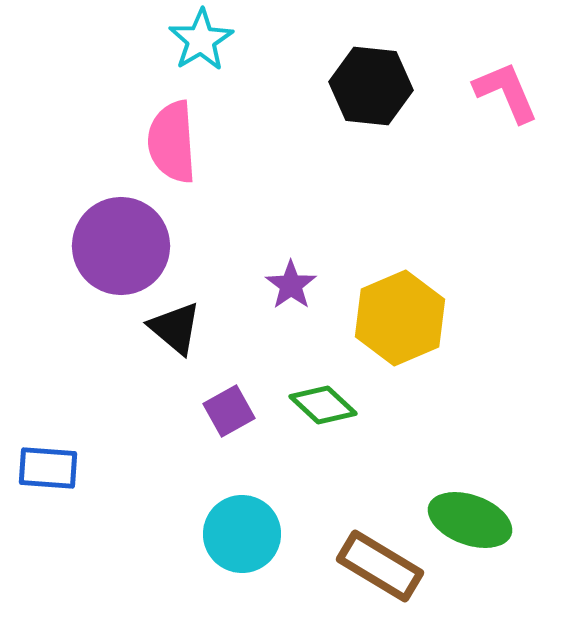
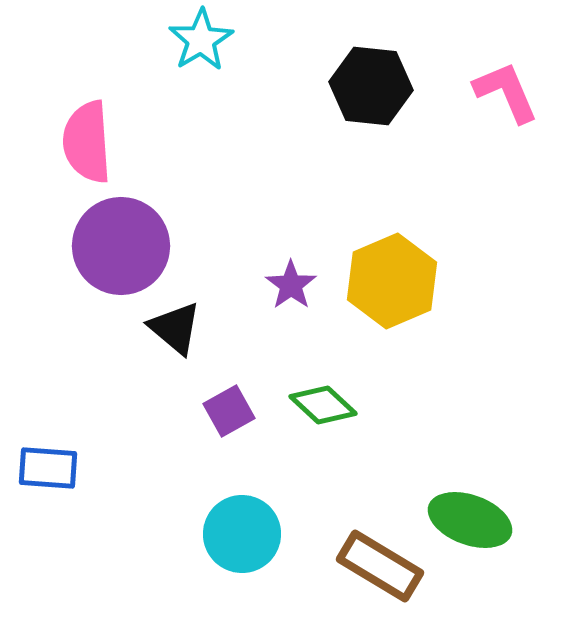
pink semicircle: moved 85 px left
yellow hexagon: moved 8 px left, 37 px up
